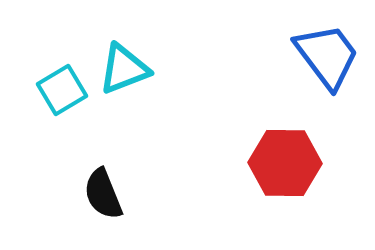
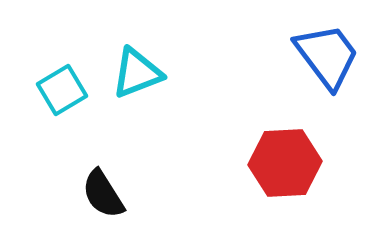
cyan triangle: moved 13 px right, 4 px down
red hexagon: rotated 4 degrees counterclockwise
black semicircle: rotated 10 degrees counterclockwise
